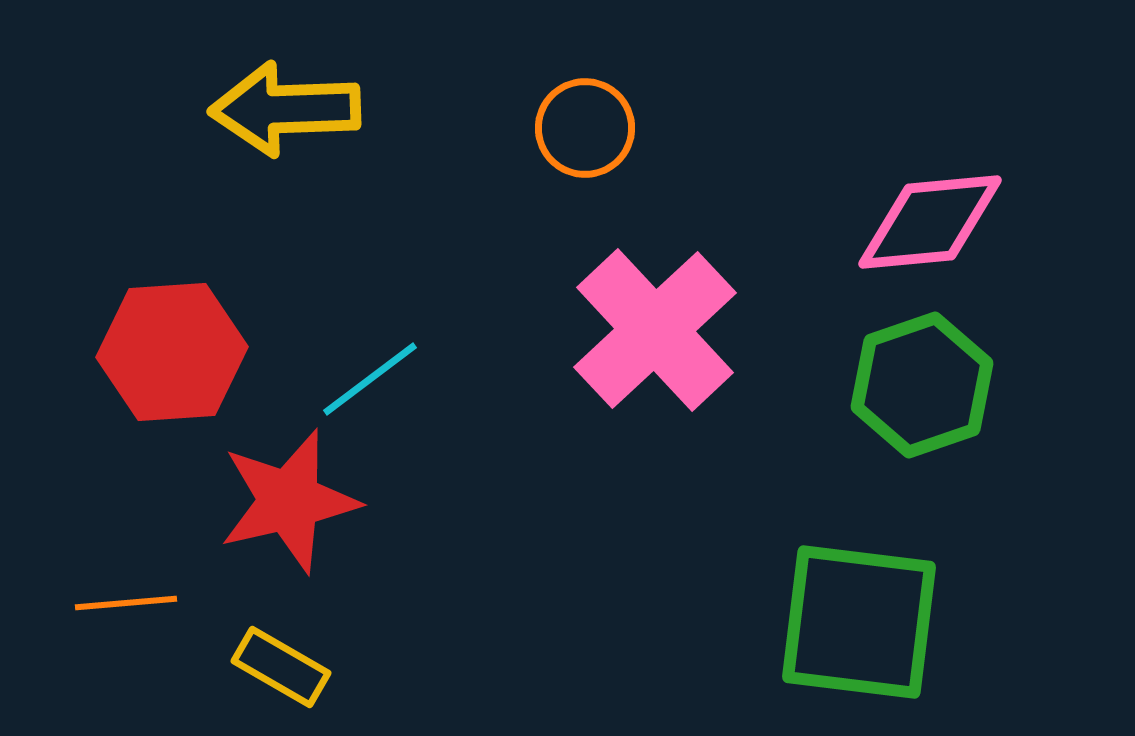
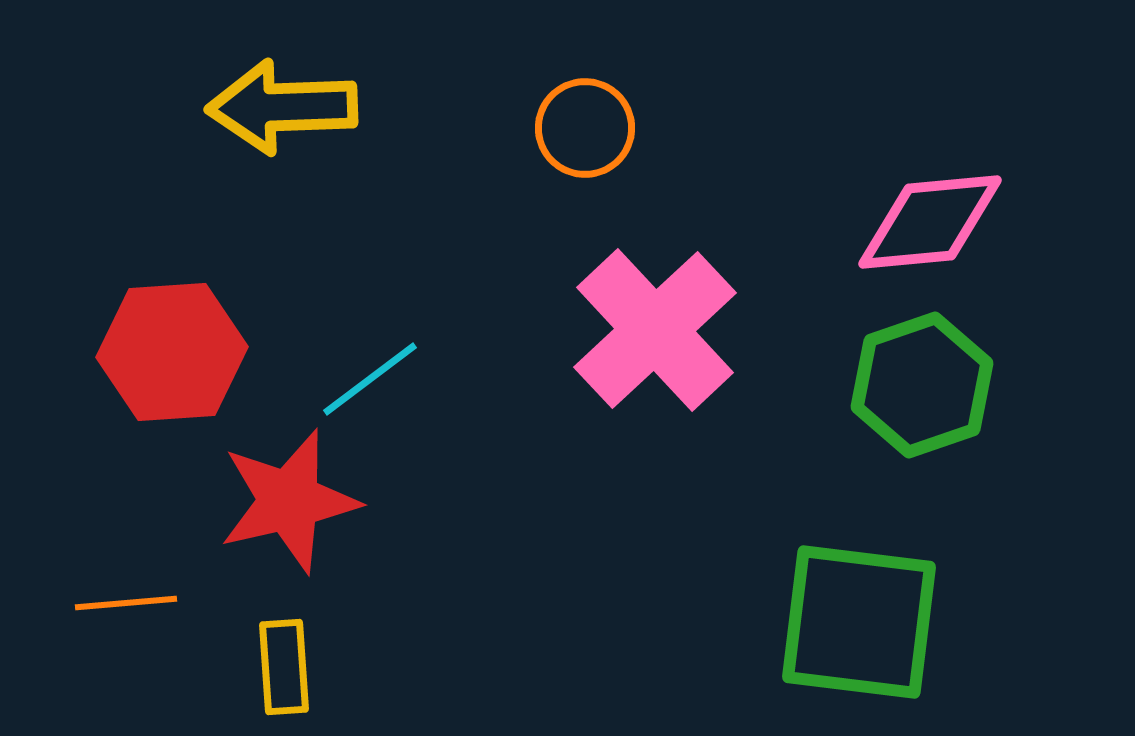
yellow arrow: moved 3 px left, 2 px up
yellow rectangle: moved 3 px right; rotated 56 degrees clockwise
